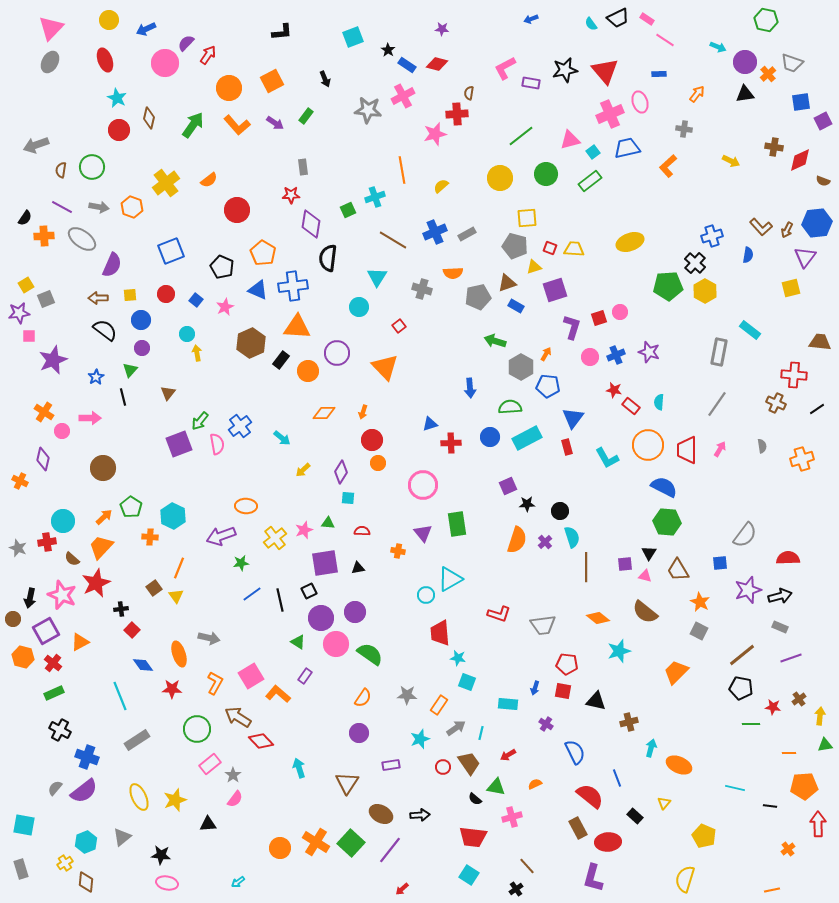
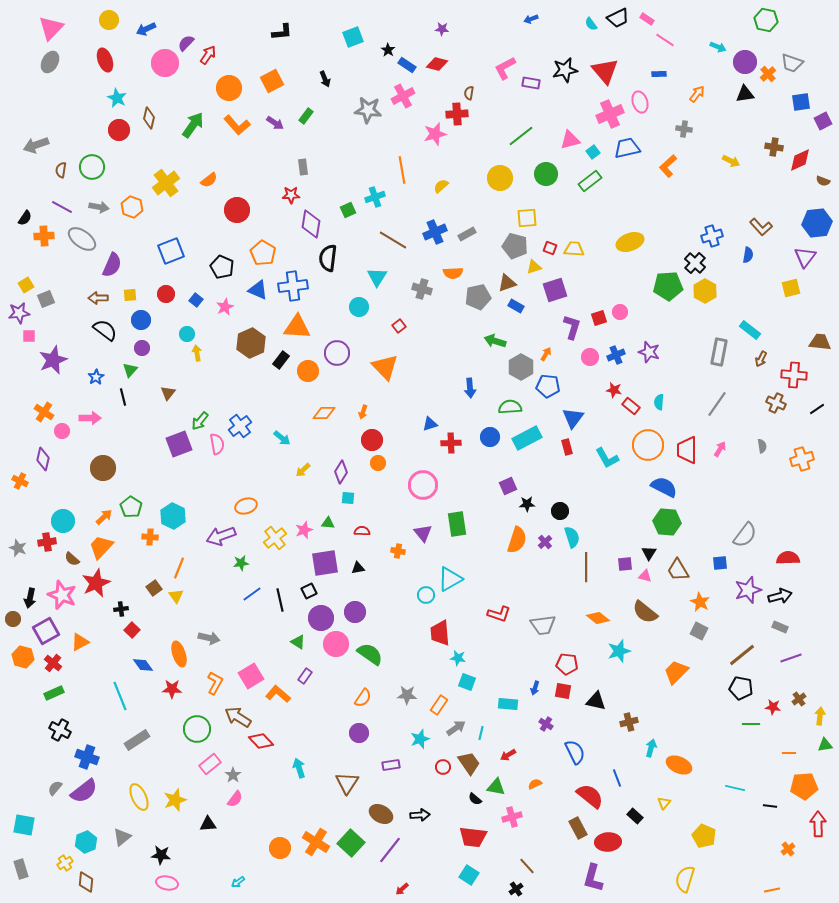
brown arrow at (787, 230): moved 26 px left, 129 px down
orange ellipse at (246, 506): rotated 20 degrees counterclockwise
